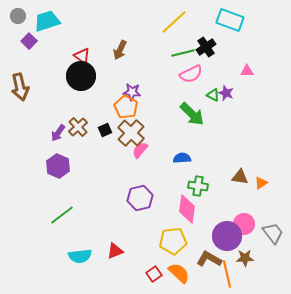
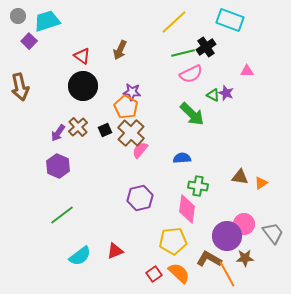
black circle at (81, 76): moved 2 px right, 10 px down
cyan semicircle at (80, 256): rotated 30 degrees counterclockwise
orange line at (227, 274): rotated 16 degrees counterclockwise
